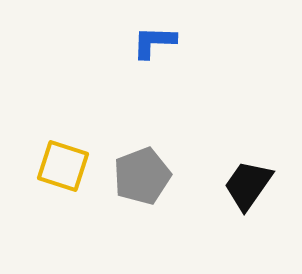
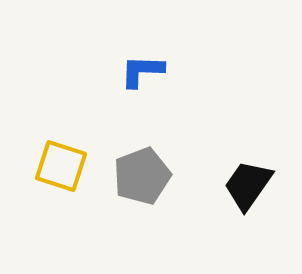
blue L-shape: moved 12 px left, 29 px down
yellow square: moved 2 px left
